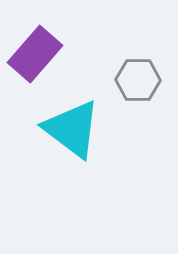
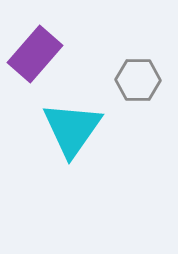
cyan triangle: rotated 28 degrees clockwise
